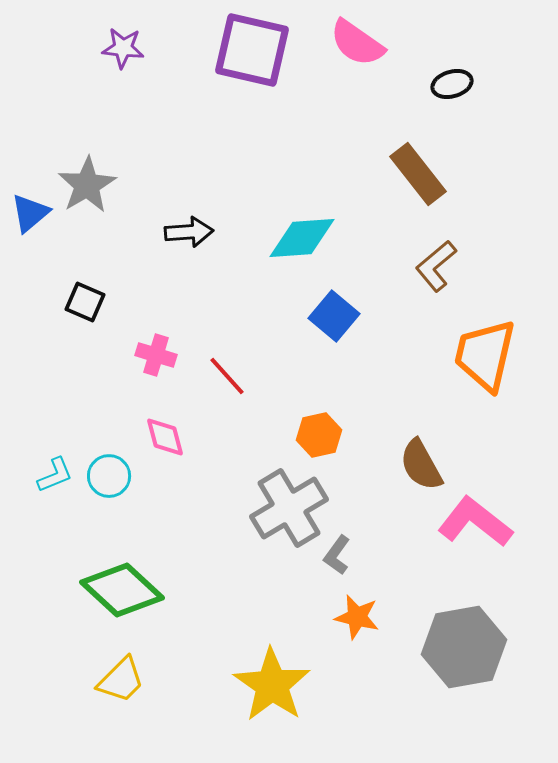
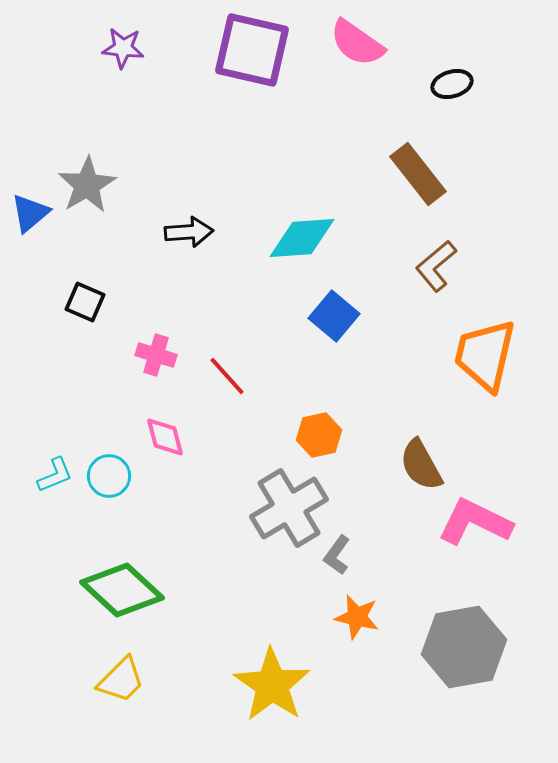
pink L-shape: rotated 12 degrees counterclockwise
